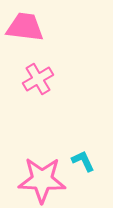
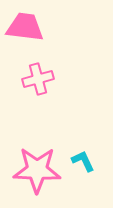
pink cross: rotated 16 degrees clockwise
pink star: moved 5 px left, 10 px up
